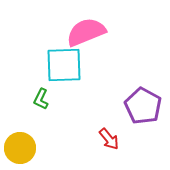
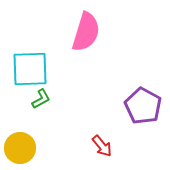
pink semicircle: rotated 129 degrees clockwise
cyan square: moved 34 px left, 4 px down
green L-shape: rotated 145 degrees counterclockwise
red arrow: moved 7 px left, 7 px down
